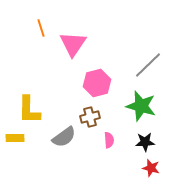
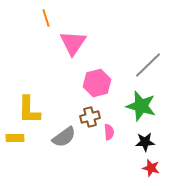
orange line: moved 5 px right, 10 px up
pink triangle: moved 1 px up
pink semicircle: moved 8 px up
